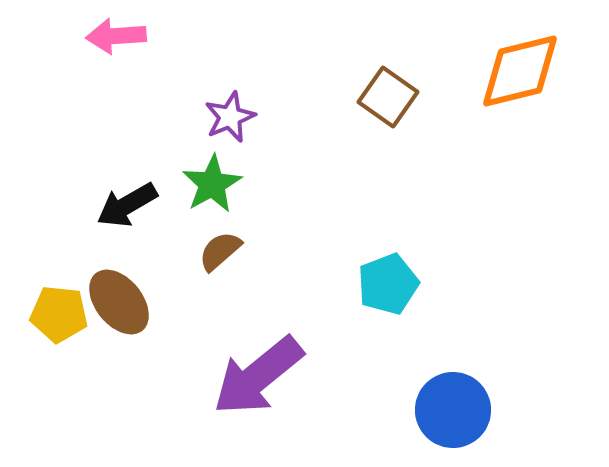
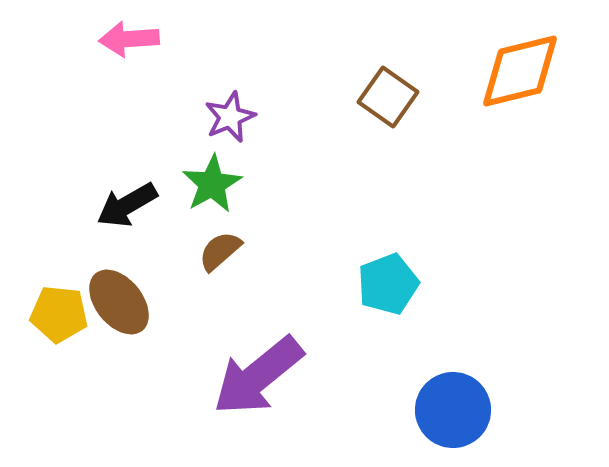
pink arrow: moved 13 px right, 3 px down
